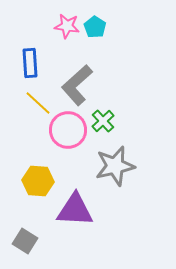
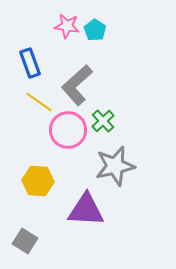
cyan pentagon: moved 3 px down
blue rectangle: rotated 16 degrees counterclockwise
yellow line: moved 1 px right, 1 px up; rotated 8 degrees counterclockwise
purple triangle: moved 11 px right
